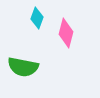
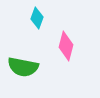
pink diamond: moved 13 px down
